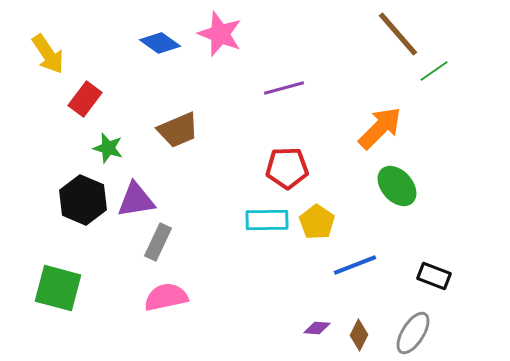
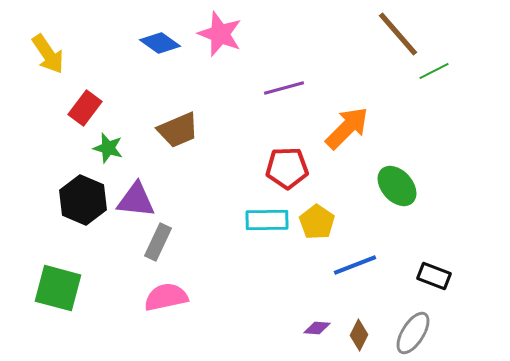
green line: rotated 8 degrees clockwise
red rectangle: moved 9 px down
orange arrow: moved 33 px left
purple triangle: rotated 15 degrees clockwise
